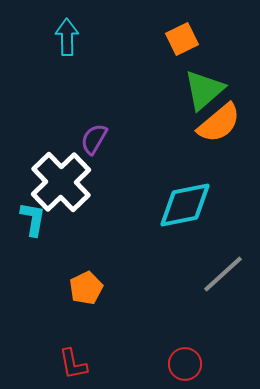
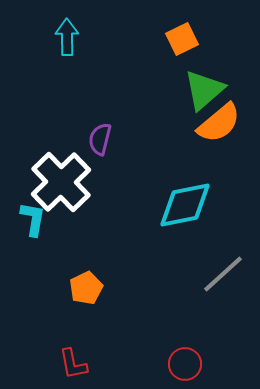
purple semicircle: moved 6 px right; rotated 16 degrees counterclockwise
